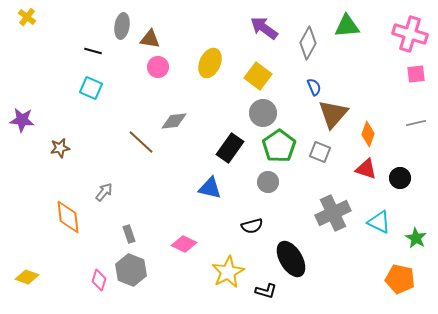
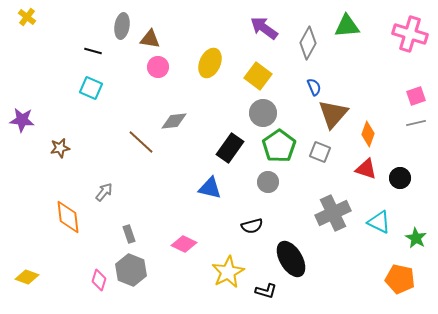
pink square at (416, 74): moved 22 px down; rotated 12 degrees counterclockwise
